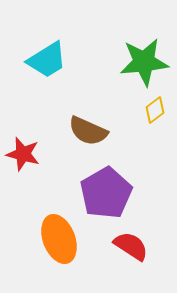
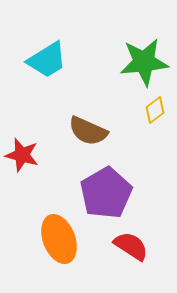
red star: moved 1 px left, 1 px down
